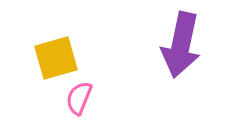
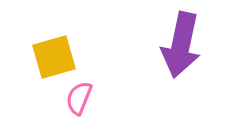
yellow square: moved 2 px left, 1 px up
